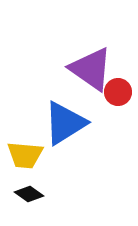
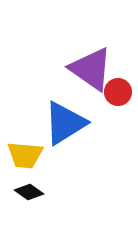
black diamond: moved 2 px up
